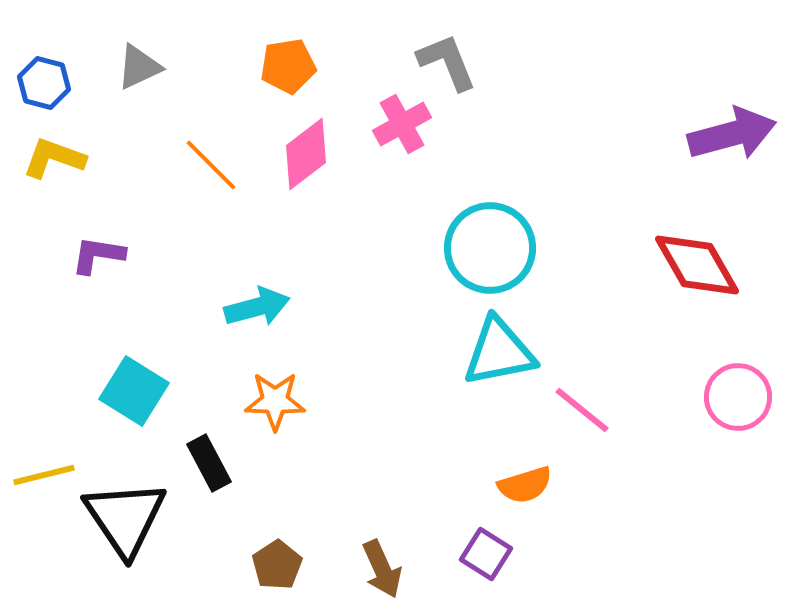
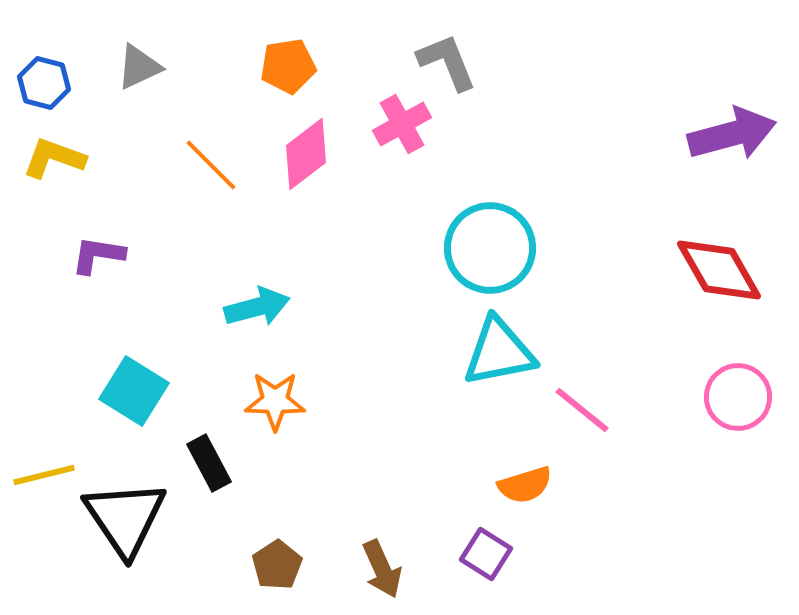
red diamond: moved 22 px right, 5 px down
